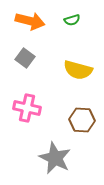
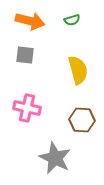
gray square: moved 3 px up; rotated 30 degrees counterclockwise
yellow semicircle: rotated 120 degrees counterclockwise
